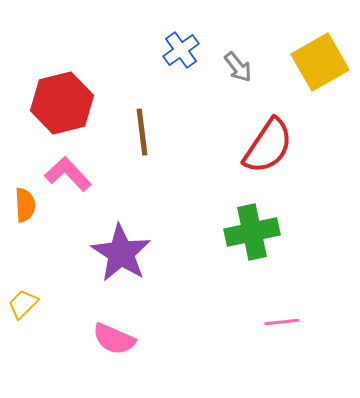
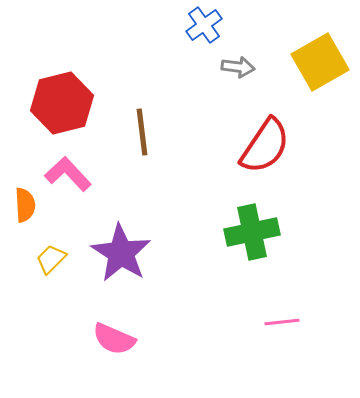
blue cross: moved 23 px right, 25 px up
gray arrow: rotated 44 degrees counterclockwise
red semicircle: moved 3 px left
yellow trapezoid: moved 28 px right, 45 px up
